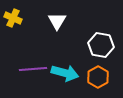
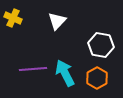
white triangle: rotated 12 degrees clockwise
cyan arrow: rotated 132 degrees counterclockwise
orange hexagon: moved 1 px left, 1 px down
